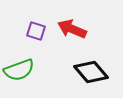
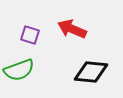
purple square: moved 6 px left, 4 px down
black diamond: rotated 44 degrees counterclockwise
